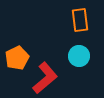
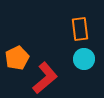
orange rectangle: moved 9 px down
cyan circle: moved 5 px right, 3 px down
